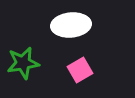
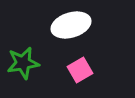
white ellipse: rotated 12 degrees counterclockwise
